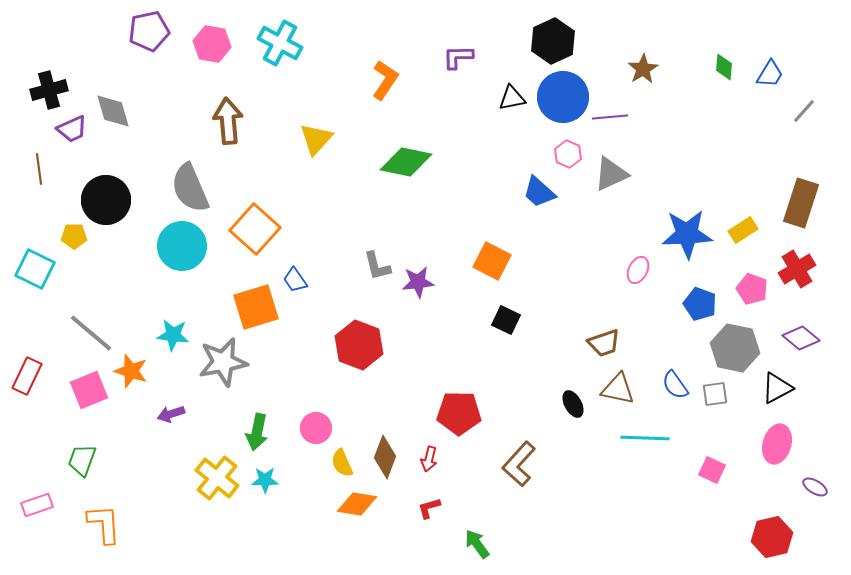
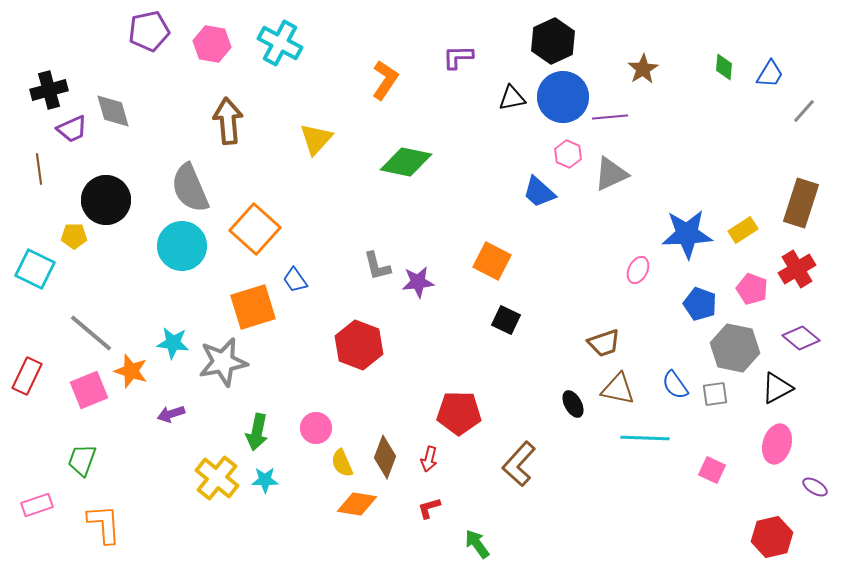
orange square at (256, 307): moved 3 px left
cyan star at (173, 335): moved 8 px down
